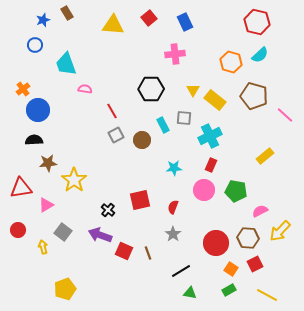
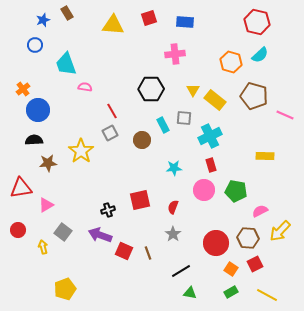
red square at (149, 18): rotated 21 degrees clockwise
blue rectangle at (185, 22): rotated 60 degrees counterclockwise
pink semicircle at (85, 89): moved 2 px up
pink line at (285, 115): rotated 18 degrees counterclockwise
gray square at (116, 135): moved 6 px left, 2 px up
yellow rectangle at (265, 156): rotated 42 degrees clockwise
red rectangle at (211, 165): rotated 40 degrees counterclockwise
yellow star at (74, 180): moved 7 px right, 29 px up
black cross at (108, 210): rotated 32 degrees clockwise
green rectangle at (229, 290): moved 2 px right, 2 px down
